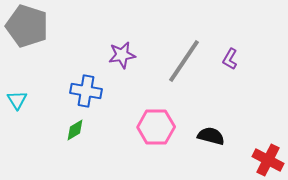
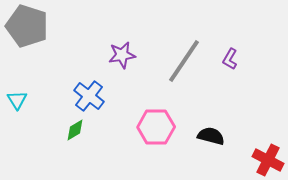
blue cross: moved 3 px right, 5 px down; rotated 28 degrees clockwise
